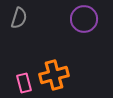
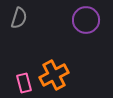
purple circle: moved 2 px right, 1 px down
orange cross: rotated 12 degrees counterclockwise
